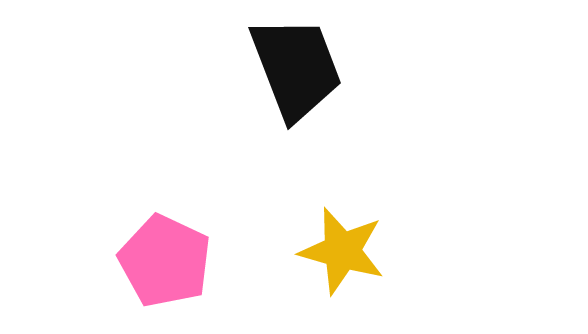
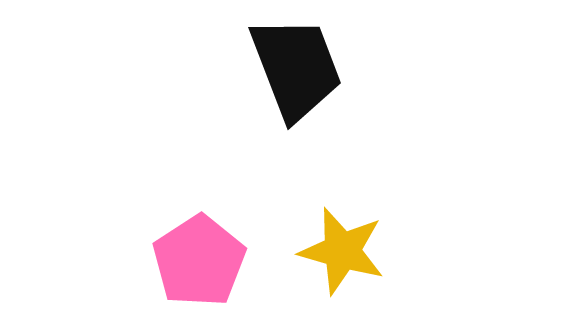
pink pentagon: moved 34 px right; rotated 14 degrees clockwise
